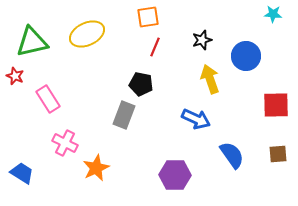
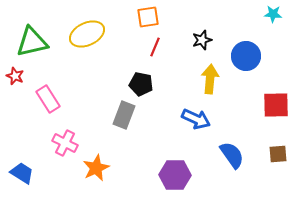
yellow arrow: rotated 24 degrees clockwise
